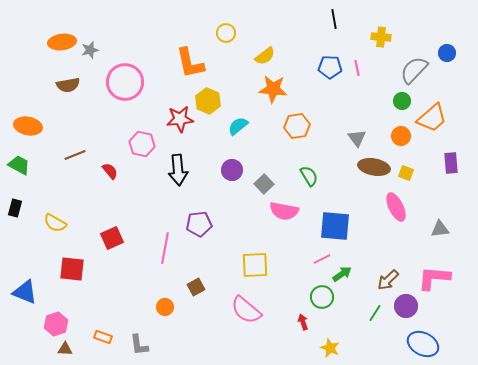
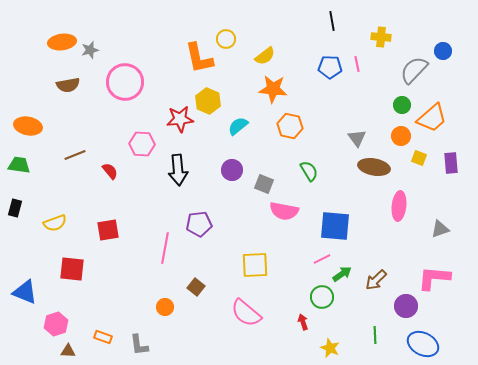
black line at (334, 19): moved 2 px left, 2 px down
yellow circle at (226, 33): moved 6 px down
blue circle at (447, 53): moved 4 px left, 2 px up
orange L-shape at (190, 63): moved 9 px right, 5 px up
pink line at (357, 68): moved 4 px up
green circle at (402, 101): moved 4 px down
orange hexagon at (297, 126): moved 7 px left; rotated 20 degrees clockwise
pink hexagon at (142, 144): rotated 10 degrees counterclockwise
green trapezoid at (19, 165): rotated 20 degrees counterclockwise
yellow square at (406, 173): moved 13 px right, 15 px up
green semicircle at (309, 176): moved 5 px up
gray square at (264, 184): rotated 24 degrees counterclockwise
pink ellipse at (396, 207): moved 3 px right, 1 px up; rotated 32 degrees clockwise
yellow semicircle at (55, 223): rotated 50 degrees counterclockwise
gray triangle at (440, 229): rotated 12 degrees counterclockwise
red square at (112, 238): moved 4 px left, 8 px up; rotated 15 degrees clockwise
brown arrow at (388, 280): moved 12 px left
brown square at (196, 287): rotated 24 degrees counterclockwise
pink semicircle at (246, 310): moved 3 px down
green line at (375, 313): moved 22 px down; rotated 36 degrees counterclockwise
brown triangle at (65, 349): moved 3 px right, 2 px down
